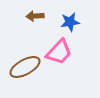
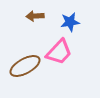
brown ellipse: moved 1 px up
